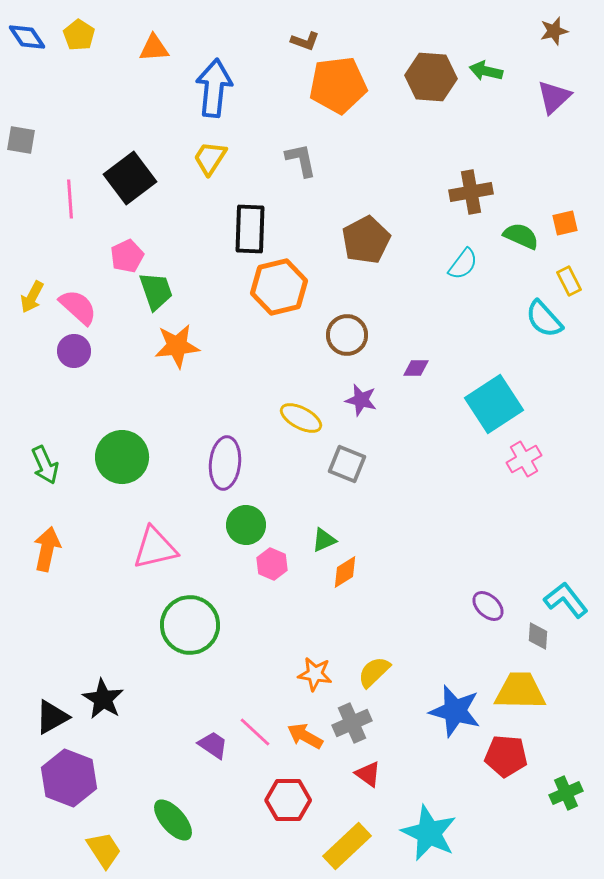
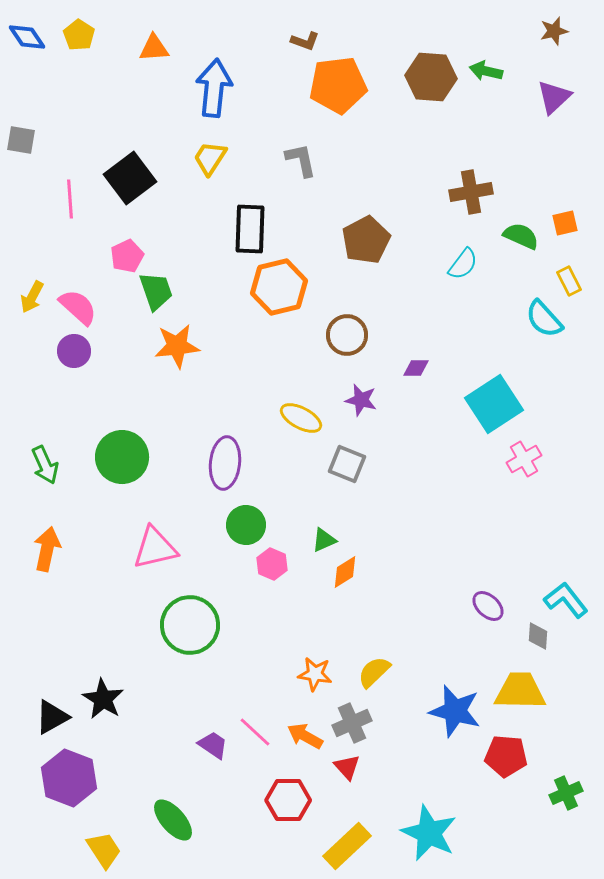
red triangle at (368, 774): moved 21 px left, 7 px up; rotated 12 degrees clockwise
